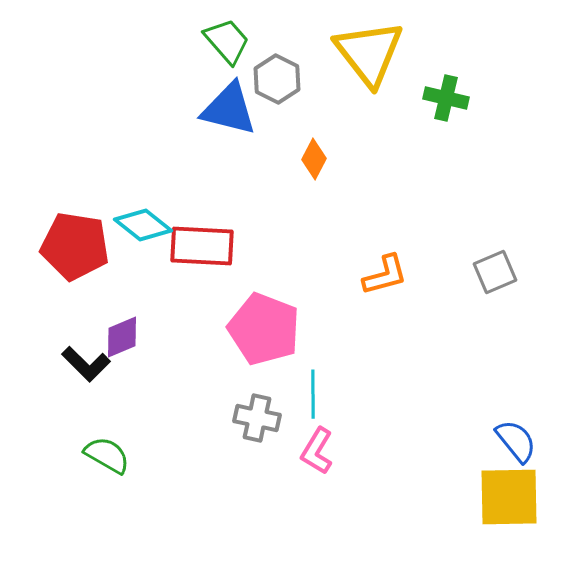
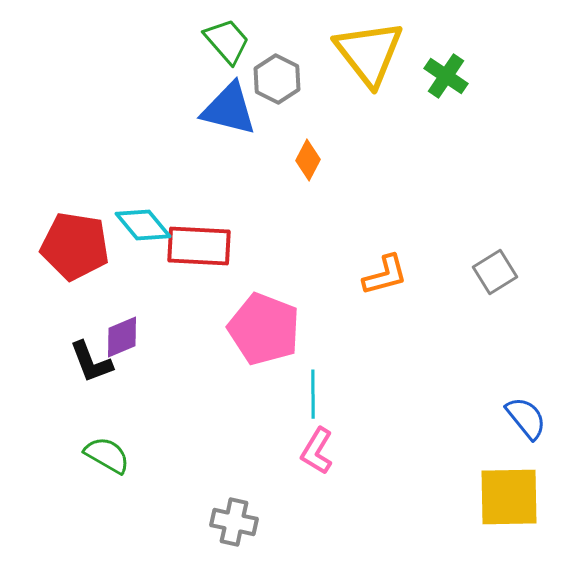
green cross: moved 22 px up; rotated 21 degrees clockwise
orange diamond: moved 6 px left, 1 px down
cyan diamond: rotated 12 degrees clockwise
red rectangle: moved 3 px left
gray square: rotated 9 degrees counterclockwise
black L-shape: moved 5 px right, 2 px up; rotated 24 degrees clockwise
gray cross: moved 23 px left, 104 px down
blue semicircle: moved 10 px right, 23 px up
